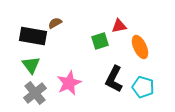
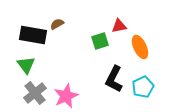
brown semicircle: moved 2 px right, 1 px down
black rectangle: moved 1 px up
green triangle: moved 5 px left
pink star: moved 3 px left, 13 px down
cyan pentagon: rotated 30 degrees clockwise
